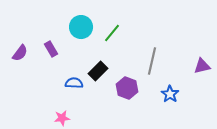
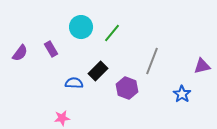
gray line: rotated 8 degrees clockwise
blue star: moved 12 px right
